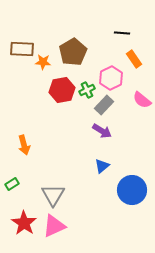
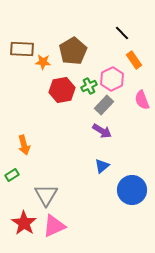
black line: rotated 42 degrees clockwise
brown pentagon: moved 1 px up
orange rectangle: moved 1 px down
pink hexagon: moved 1 px right, 1 px down
green cross: moved 2 px right, 4 px up
pink semicircle: rotated 30 degrees clockwise
green rectangle: moved 9 px up
gray triangle: moved 7 px left
